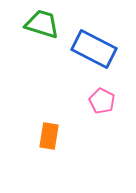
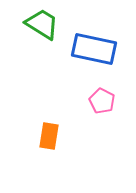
green trapezoid: rotated 15 degrees clockwise
blue rectangle: rotated 15 degrees counterclockwise
